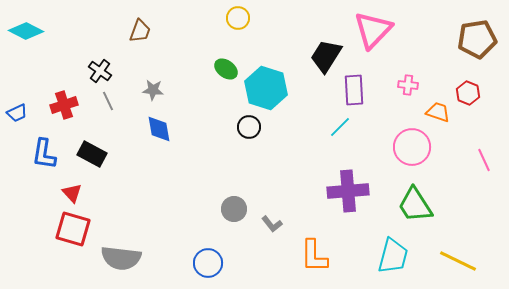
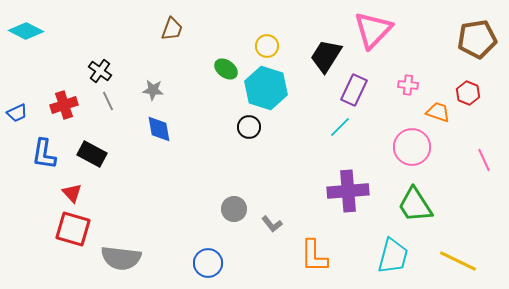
yellow circle: moved 29 px right, 28 px down
brown trapezoid: moved 32 px right, 2 px up
purple rectangle: rotated 28 degrees clockwise
